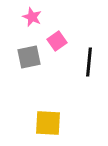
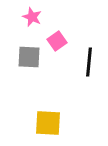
gray square: rotated 15 degrees clockwise
